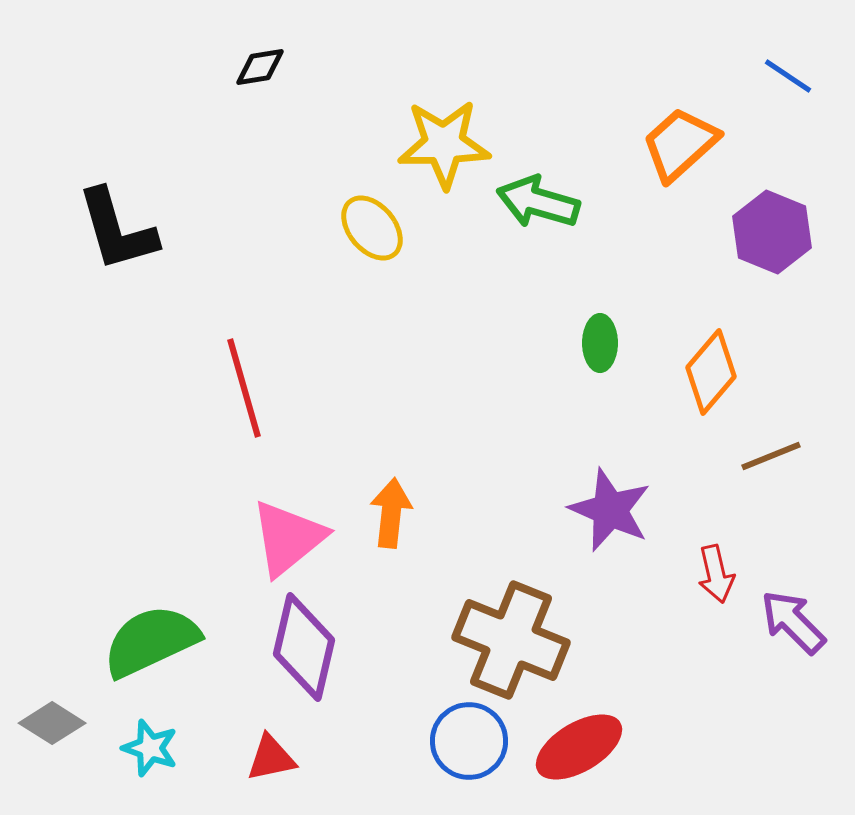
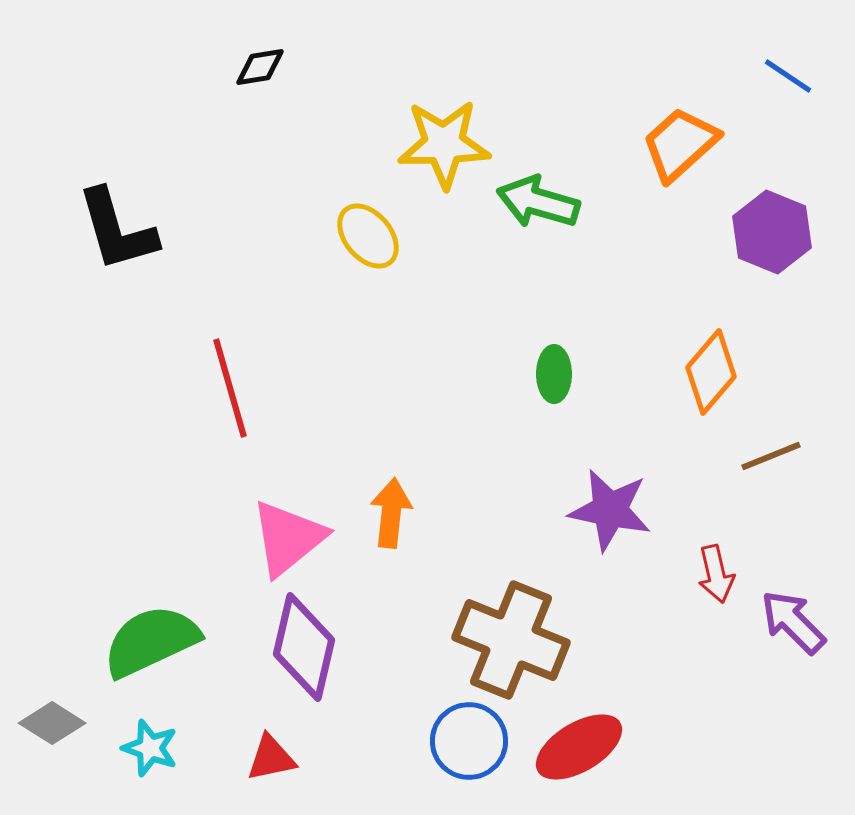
yellow ellipse: moved 4 px left, 8 px down
green ellipse: moved 46 px left, 31 px down
red line: moved 14 px left
purple star: rotated 12 degrees counterclockwise
